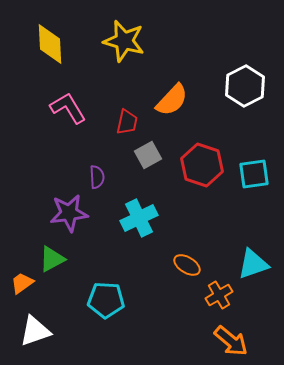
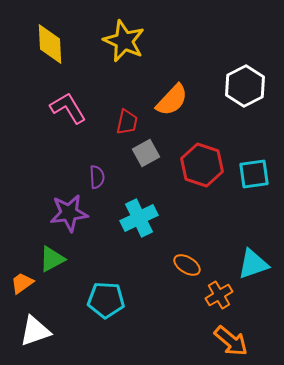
yellow star: rotated 9 degrees clockwise
gray square: moved 2 px left, 2 px up
